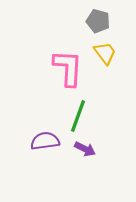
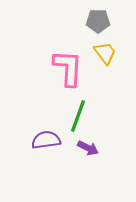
gray pentagon: rotated 15 degrees counterclockwise
purple semicircle: moved 1 px right, 1 px up
purple arrow: moved 3 px right, 1 px up
